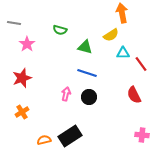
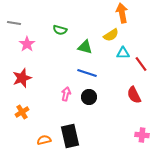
black rectangle: rotated 70 degrees counterclockwise
